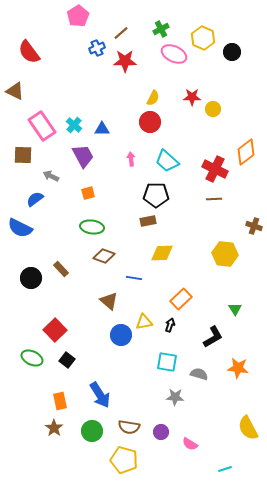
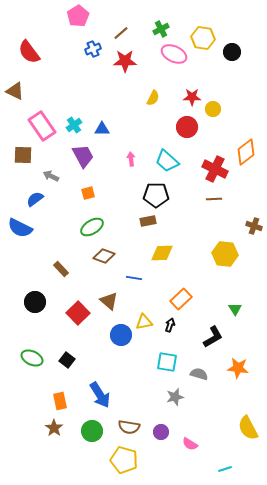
yellow hexagon at (203, 38): rotated 15 degrees counterclockwise
blue cross at (97, 48): moved 4 px left, 1 px down
red circle at (150, 122): moved 37 px right, 5 px down
cyan cross at (74, 125): rotated 14 degrees clockwise
green ellipse at (92, 227): rotated 40 degrees counterclockwise
black circle at (31, 278): moved 4 px right, 24 px down
red square at (55, 330): moved 23 px right, 17 px up
gray star at (175, 397): rotated 18 degrees counterclockwise
